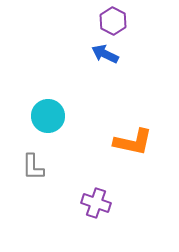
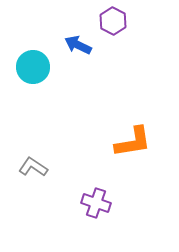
blue arrow: moved 27 px left, 9 px up
cyan circle: moved 15 px left, 49 px up
orange L-shape: rotated 21 degrees counterclockwise
gray L-shape: rotated 124 degrees clockwise
